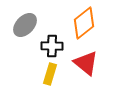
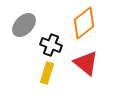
gray ellipse: moved 1 px left
black cross: moved 1 px left, 1 px up; rotated 20 degrees clockwise
yellow rectangle: moved 3 px left, 1 px up
